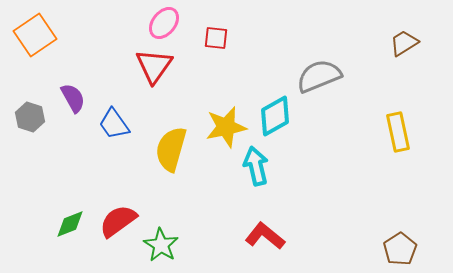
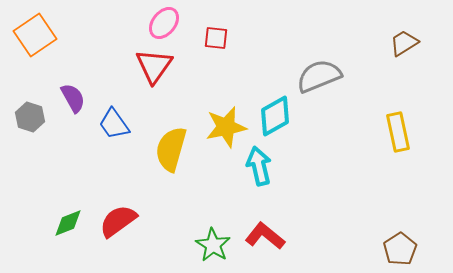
cyan arrow: moved 3 px right
green diamond: moved 2 px left, 1 px up
green star: moved 52 px right
